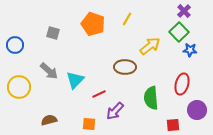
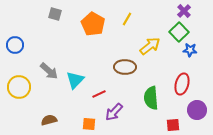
orange pentagon: rotated 10 degrees clockwise
gray square: moved 2 px right, 19 px up
purple arrow: moved 1 px left, 1 px down
